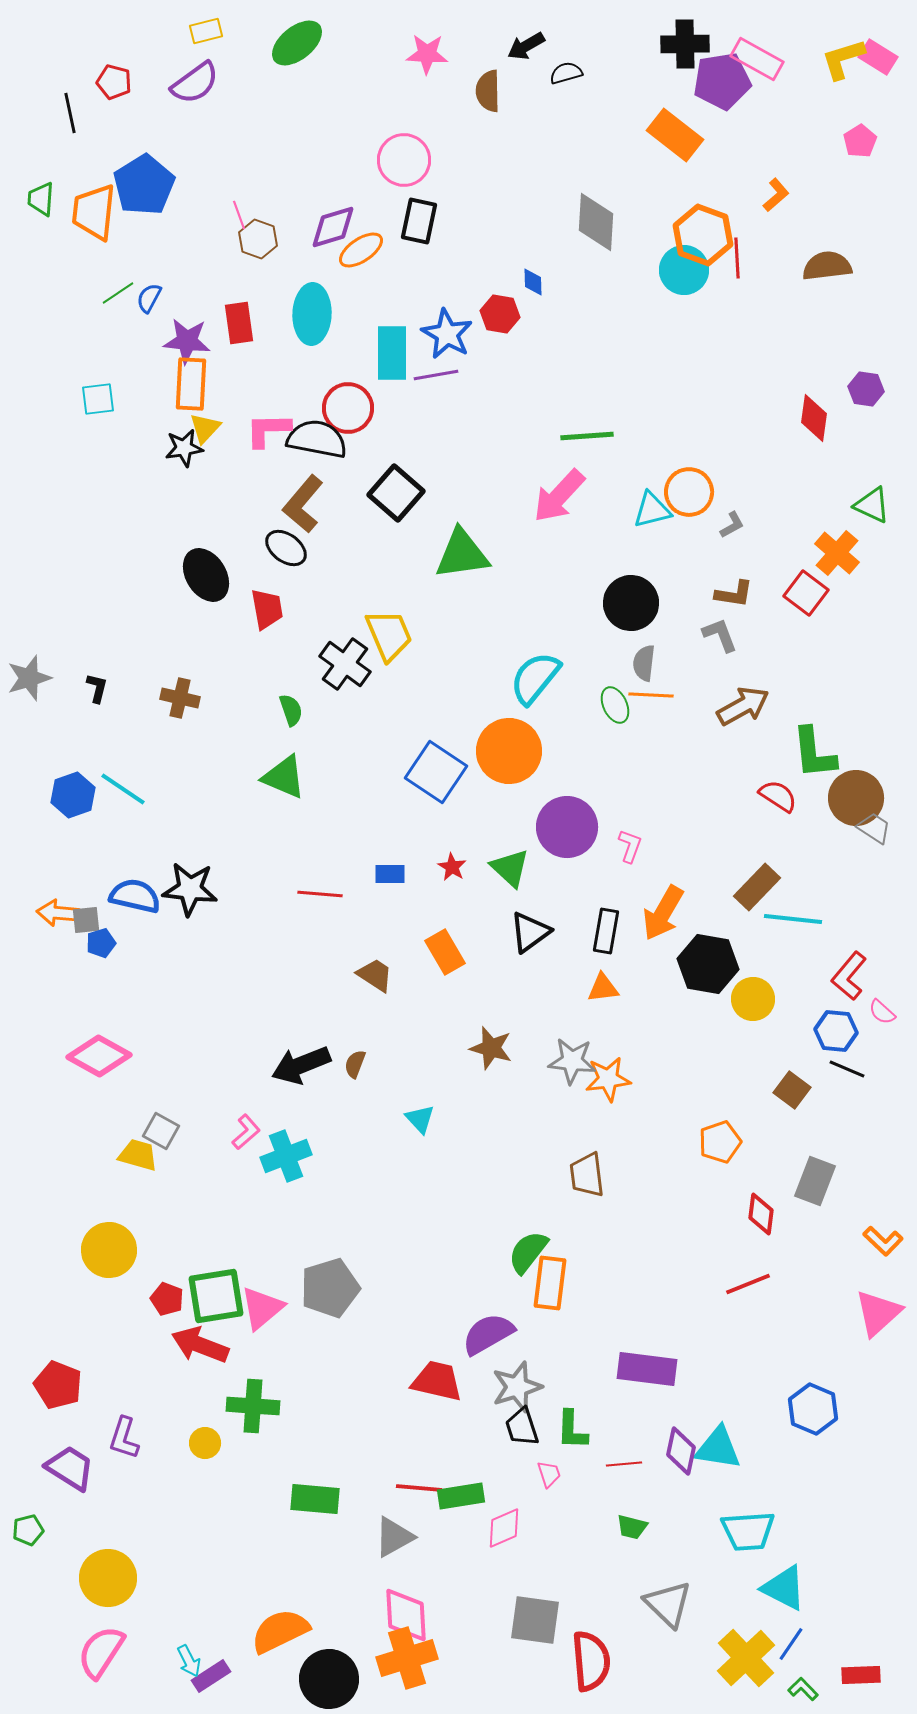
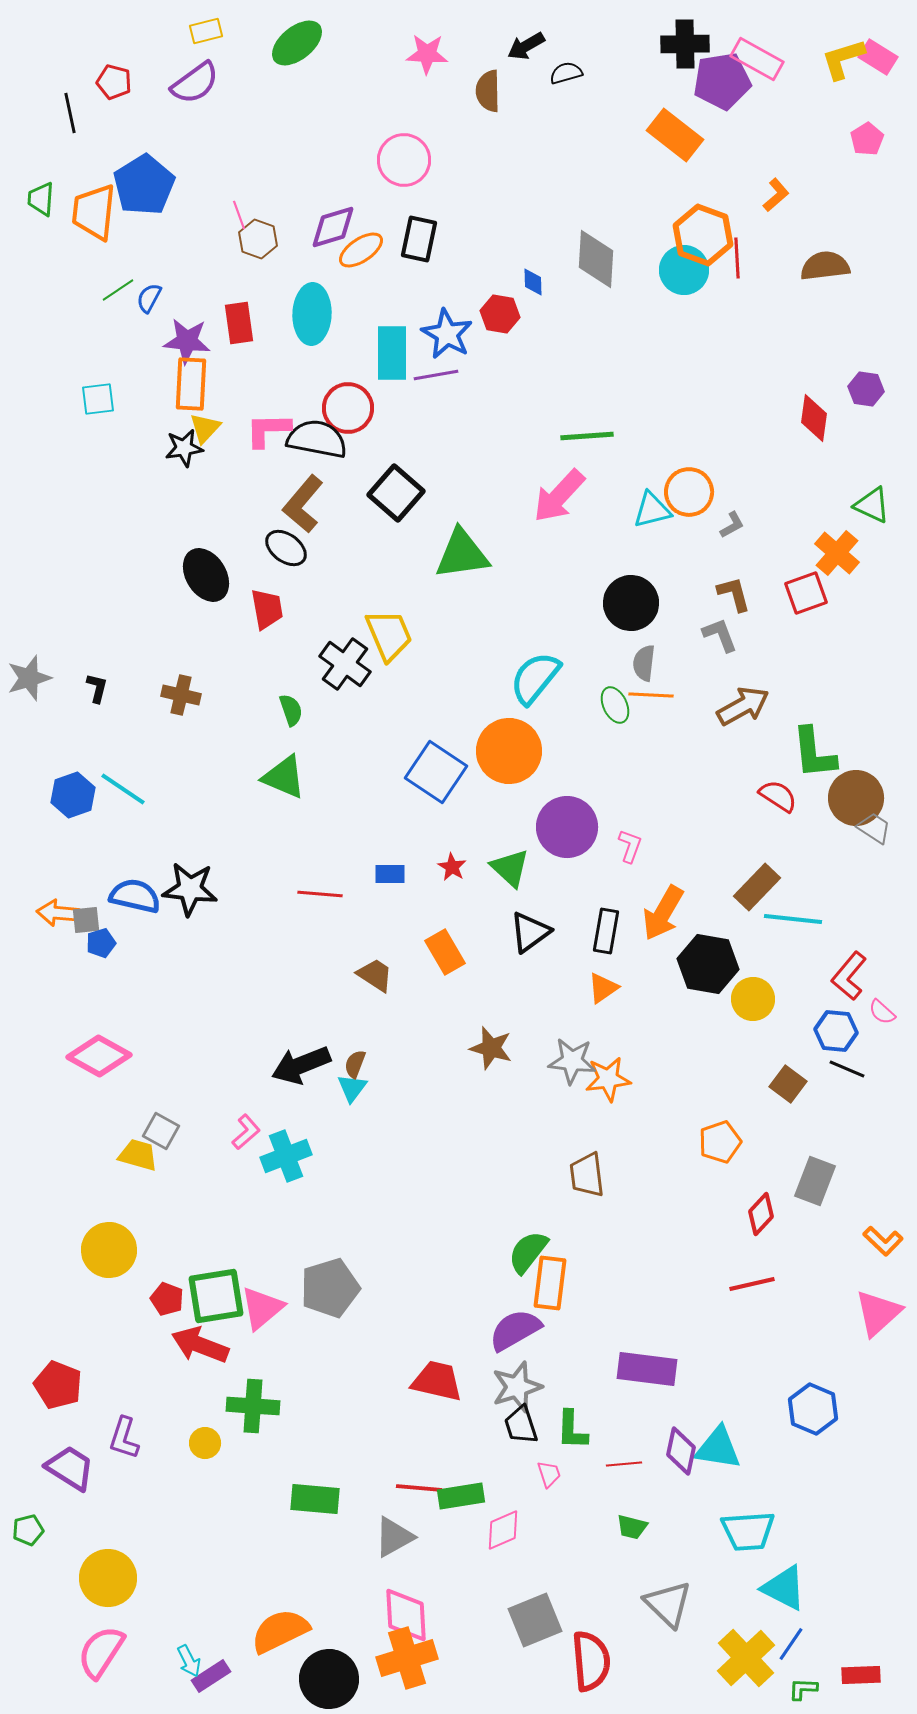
pink pentagon at (860, 141): moved 7 px right, 2 px up
black rectangle at (419, 221): moved 18 px down
gray diamond at (596, 222): moved 37 px down
brown semicircle at (827, 266): moved 2 px left
green line at (118, 293): moved 3 px up
red square at (806, 593): rotated 33 degrees clockwise
brown L-shape at (734, 594): rotated 114 degrees counterclockwise
brown cross at (180, 698): moved 1 px right, 3 px up
orange triangle at (603, 988): rotated 28 degrees counterclockwise
brown square at (792, 1090): moved 4 px left, 6 px up
cyan triangle at (420, 1119): moved 68 px left, 31 px up; rotated 20 degrees clockwise
red diamond at (761, 1214): rotated 36 degrees clockwise
red line at (748, 1284): moved 4 px right; rotated 9 degrees clockwise
purple semicircle at (488, 1334): moved 27 px right, 4 px up
black trapezoid at (522, 1427): moved 1 px left, 2 px up
pink diamond at (504, 1528): moved 1 px left, 2 px down
gray square at (535, 1620): rotated 30 degrees counterclockwise
green L-shape at (803, 1689): rotated 44 degrees counterclockwise
